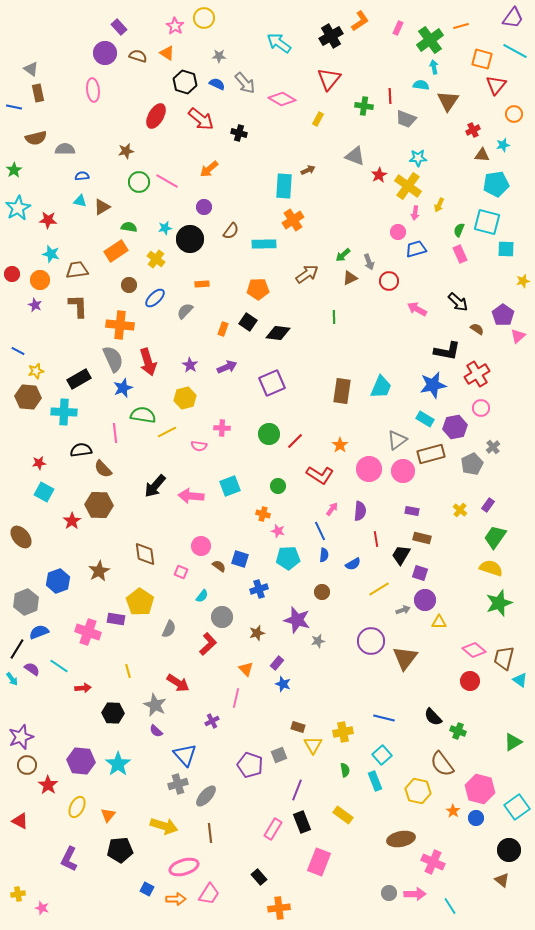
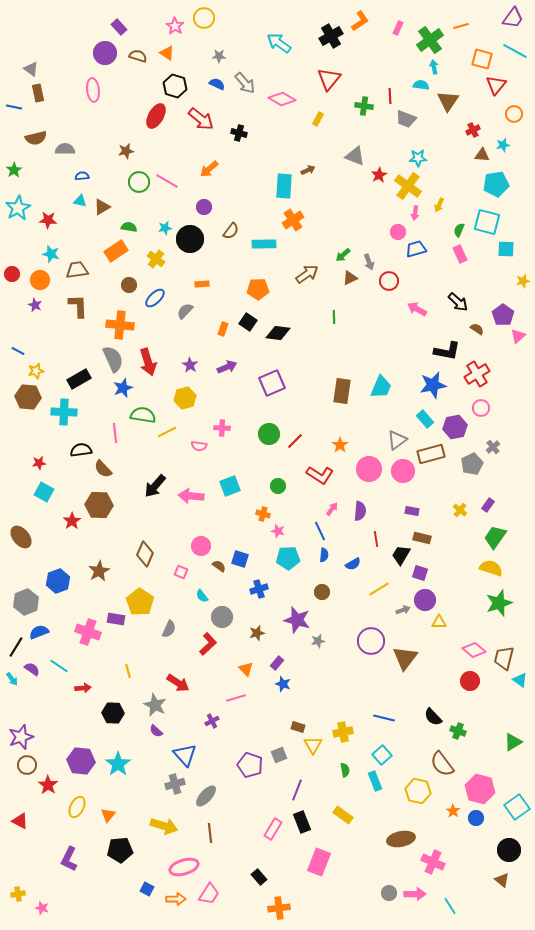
black hexagon at (185, 82): moved 10 px left, 4 px down
cyan rectangle at (425, 419): rotated 18 degrees clockwise
brown diamond at (145, 554): rotated 30 degrees clockwise
cyan semicircle at (202, 596): rotated 104 degrees clockwise
black line at (17, 649): moved 1 px left, 2 px up
pink line at (236, 698): rotated 60 degrees clockwise
gray cross at (178, 784): moved 3 px left
